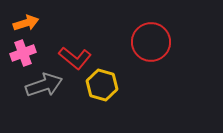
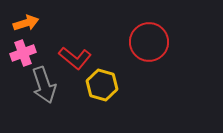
red circle: moved 2 px left
gray arrow: rotated 90 degrees clockwise
